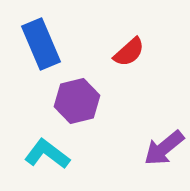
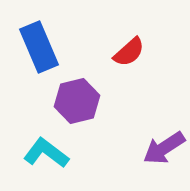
blue rectangle: moved 2 px left, 3 px down
purple arrow: rotated 6 degrees clockwise
cyan L-shape: moved 1 px left, 1 px up
